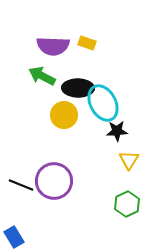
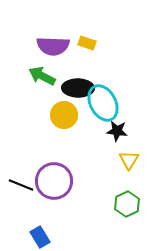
black star: rotated 10 degrees clockwise
blue rectangle: moved 26 px right
